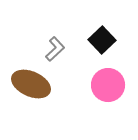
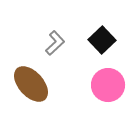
gray L-shape: moved 6 px up
brown ellipse: rotated 24 degrees clockwise
